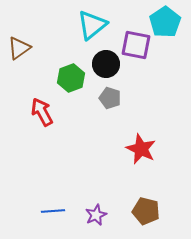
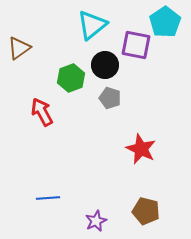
black circle: moved 1 px left, 1 px down
blue line: moved 5 px left, 13 px up
purple star: moved 6 px down
